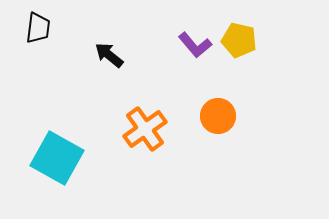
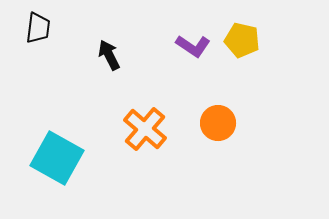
yellow pentagon: moved 3 px right
purple L-shape: moved 2 px left, 1 px down; rotated 16 degrees counterclockwise
black arrow: rotated 24 degrees clockwise
orange circle: moved 7 px down
orange cross: rotated 15 degrees counterclockwise
